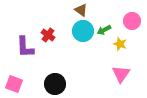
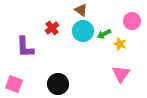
green arrow: moved 4 px down
red cross: moved 4 px right, 7 px up; rotated 16 degrees clockwise
black circle: moved 3 px right
